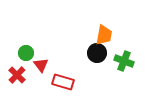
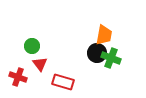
green circle: moved 6 px right, 7 px up
green cross: moved 13 px left, 3 px up
red triangle: moved 1 px left, 1 px up
red cross: moved 1 px right, 2 px down; rotated 24 degrees counterclockwise
